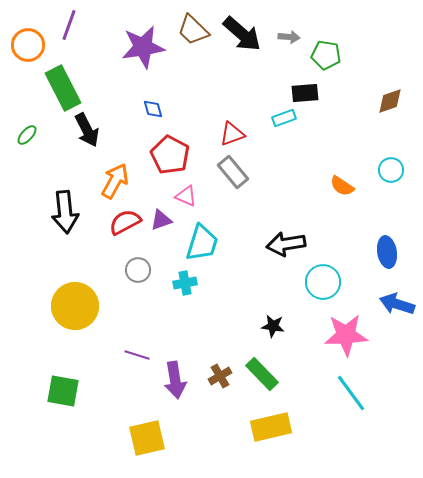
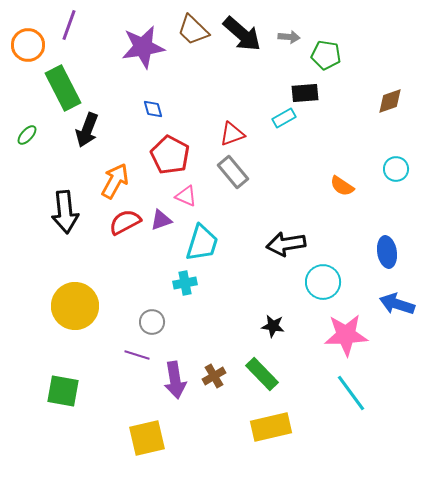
cyan rectangle at (284, 118): rotated 10 degrees counterclockwise
black arrow at (87, 130): rotated 48 degrees clockwise
cyan circle at (391, 170): moved 5 px right, 1 px up
gray circle at (138, 270): moved 14 px right, 52 px down
brown cross at (220, 376): moved 6 px left
